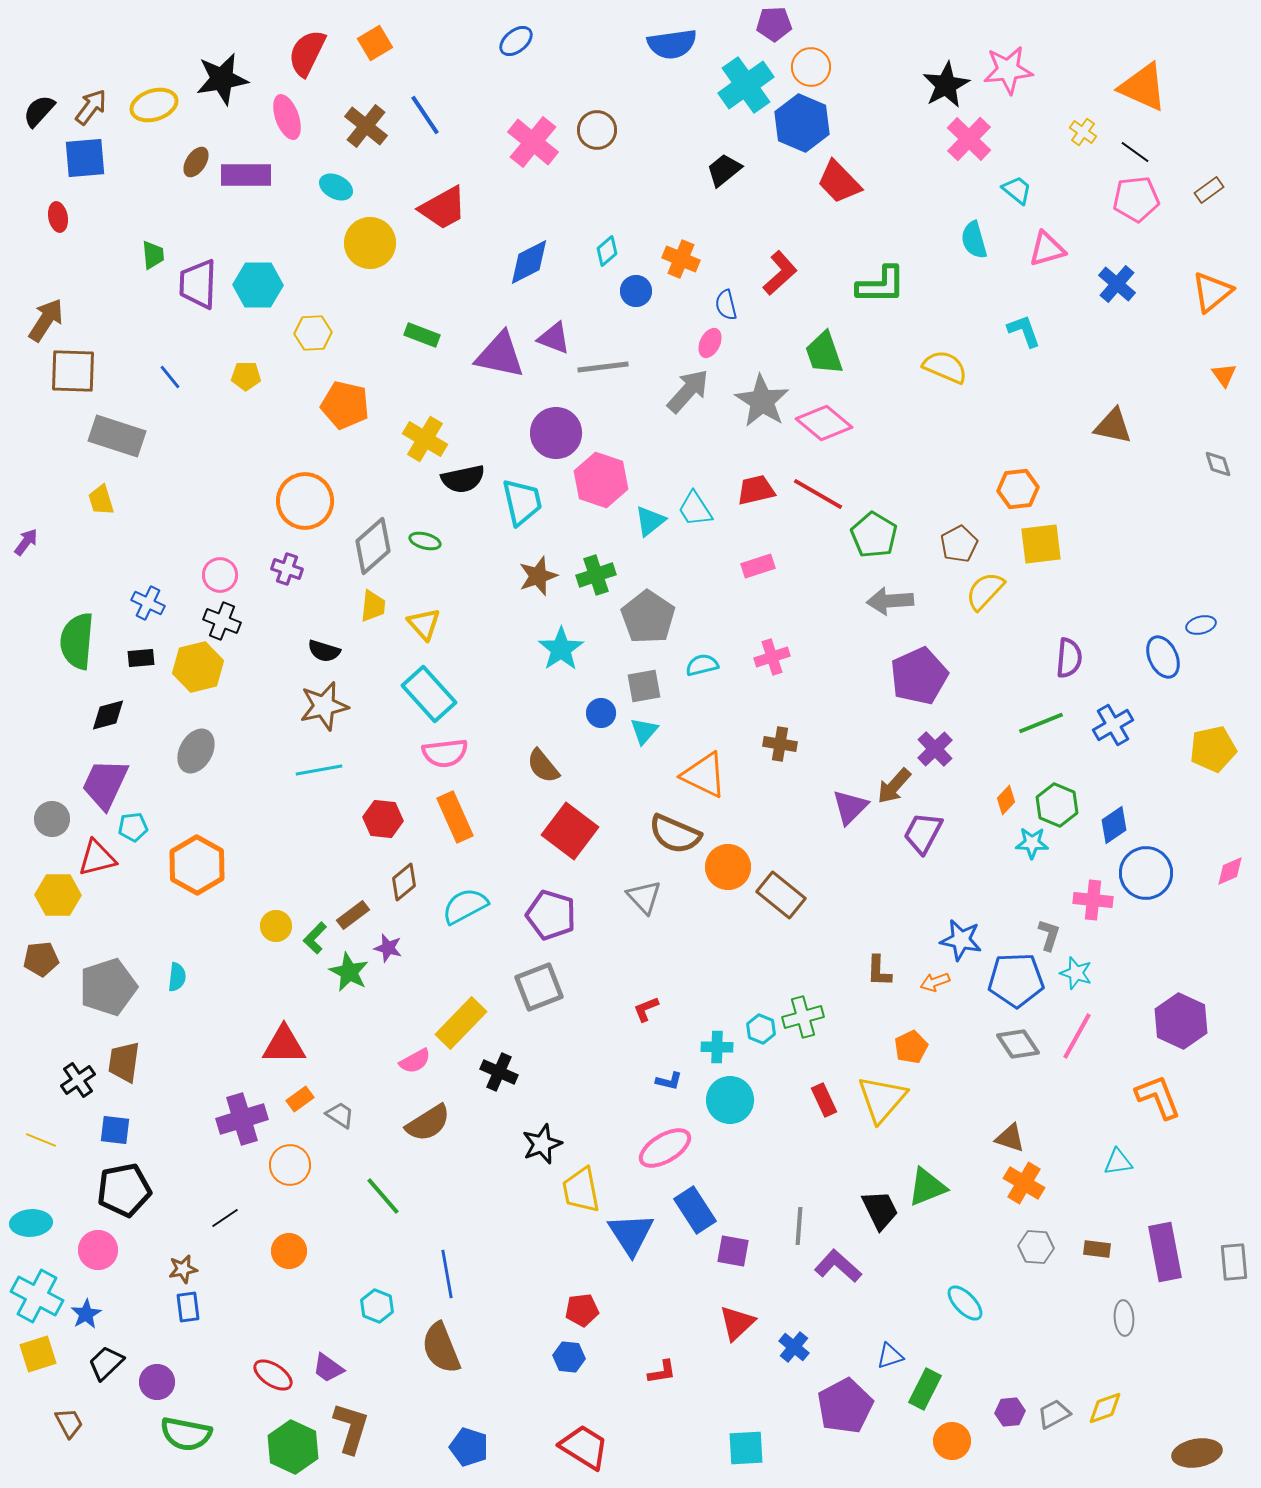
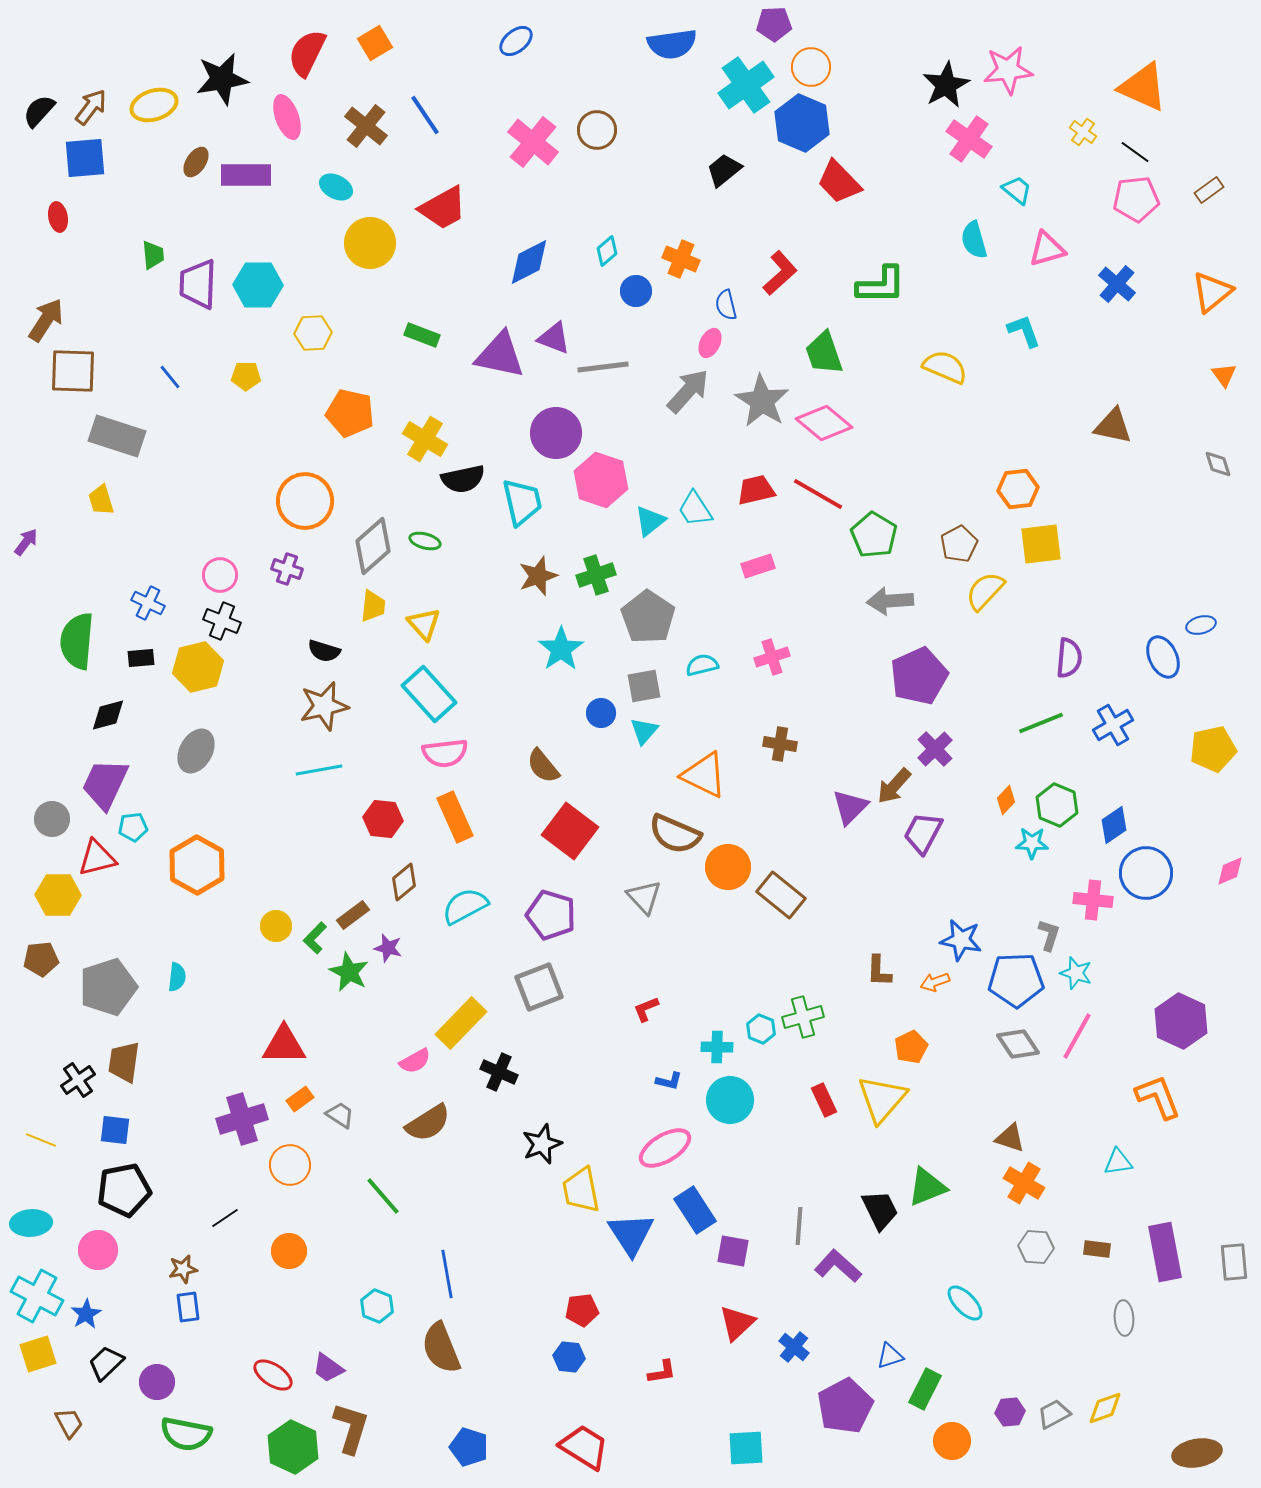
pink cross at (969, 139): rotated 9 degrees counterclockwise
orange pentagon at (345, 405): moved 5 px right, 8 px down
